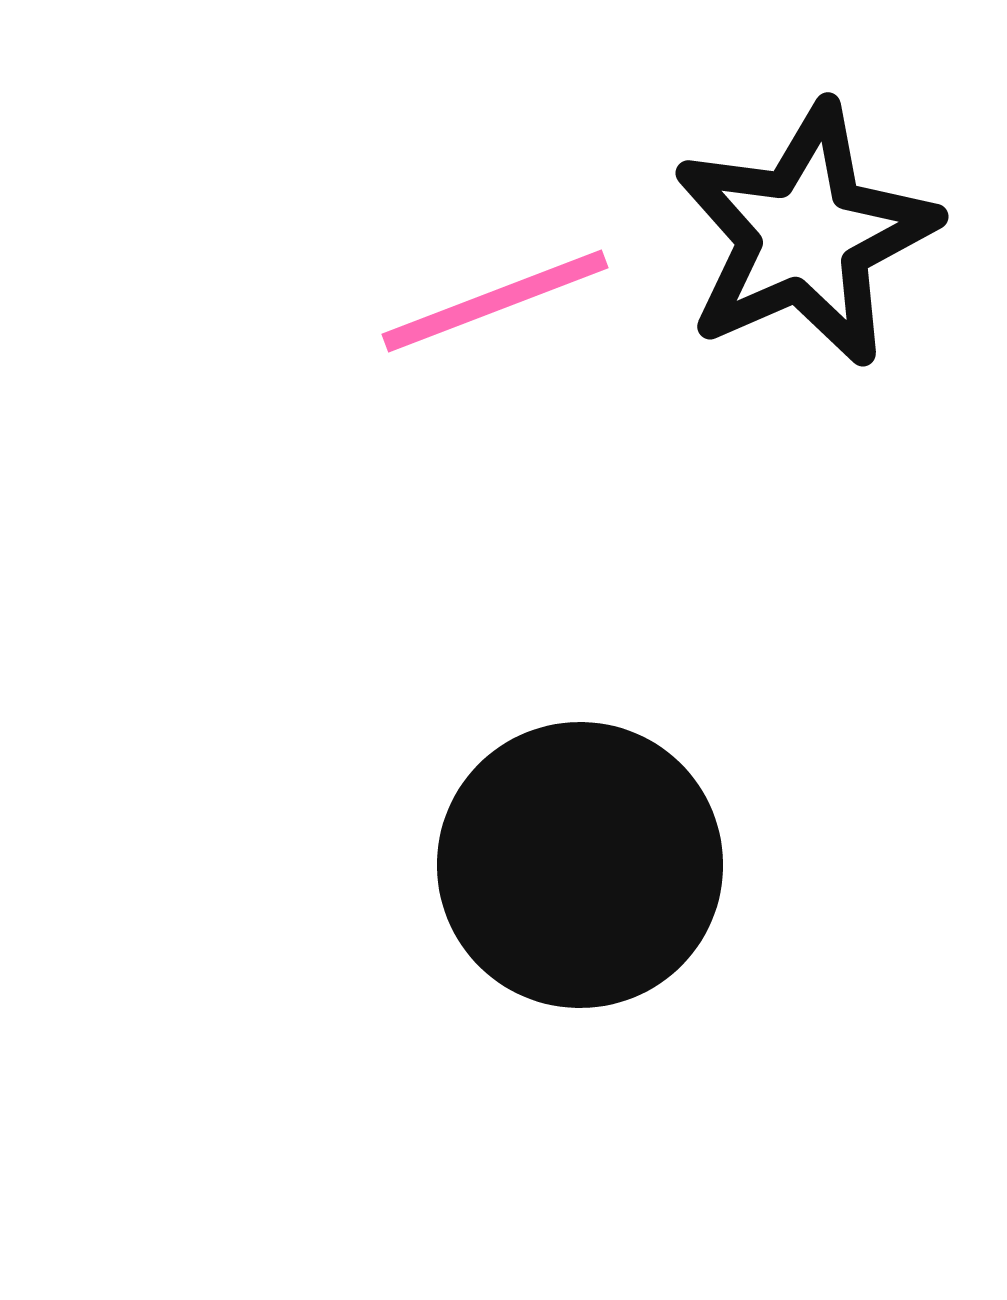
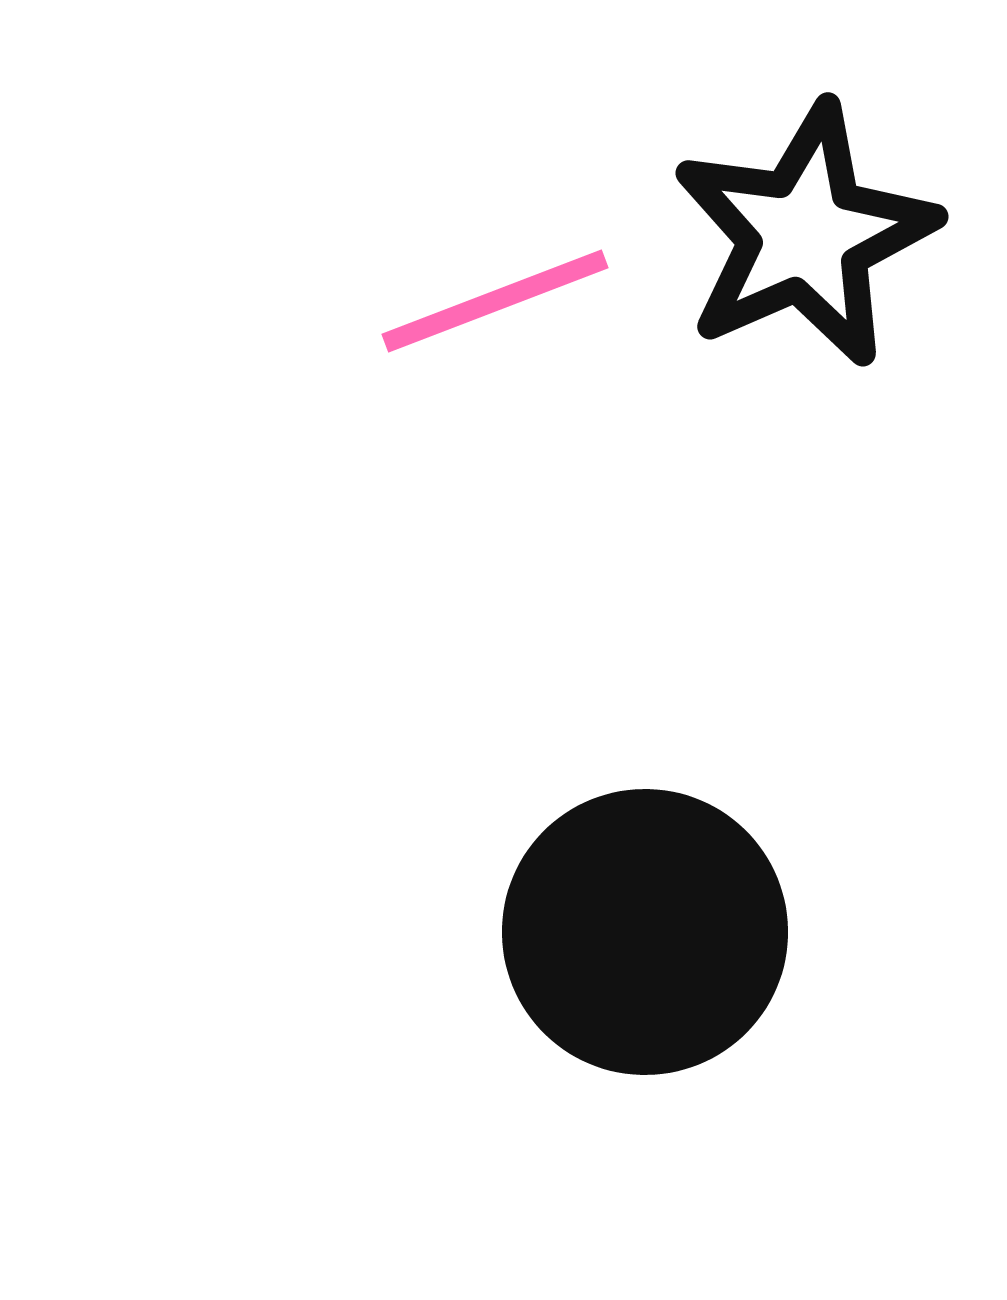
black circle: moved 65 px right, 67 px down
